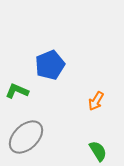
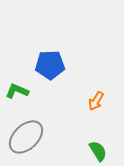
blue pentagon: rotated 20 degrees clockwise
